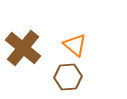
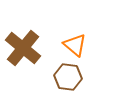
brown hexagon: rotated 12 degrees clockwise
